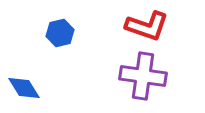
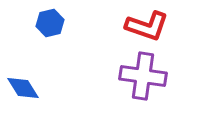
blue hexagon: moved 10 px left, 10 px up
blue diamond: moved 1 px left
